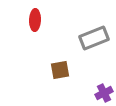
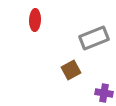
brown square: moved 11 px right; rotated 18 degrees counterclockwise
purple cross: rotated 36 degrees clockwise
